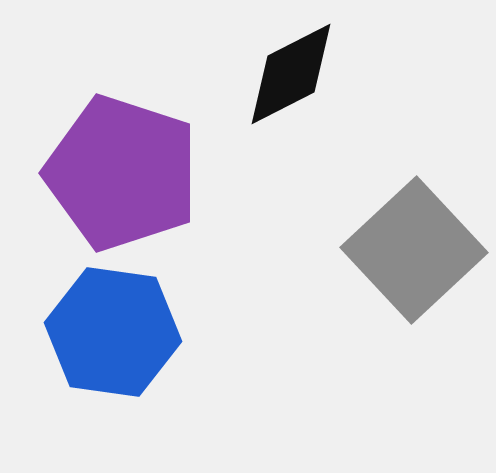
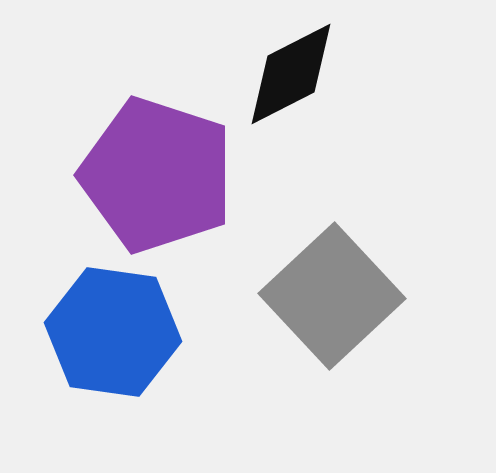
purple pentagon: moved 35 px right, 2 px down
gray square: moved 82 px left, 46 px down
